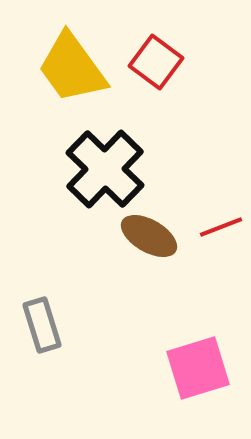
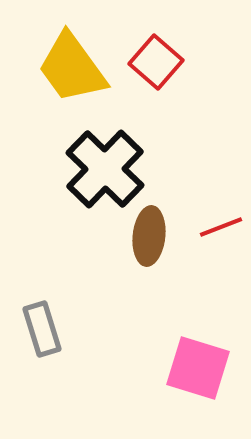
red square: rotated 4 degrees clockwise
brown ellipse: rotated 66 degrees clockwise
gray rectangle: moved 4 px down
pink square: rotated 34 degrees clockwise
